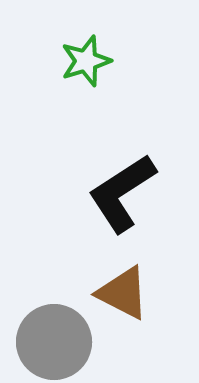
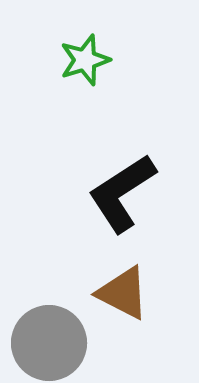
green star: moved 1 px left, 1 px up
gray circle: moved 5 px left, 1 px down
